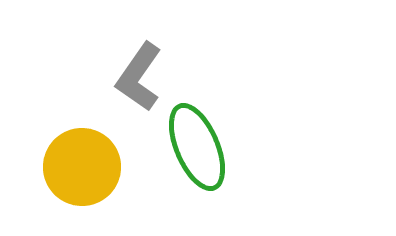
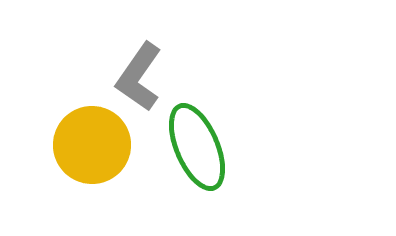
yellow circle: moved 10 px right, 22 px up
